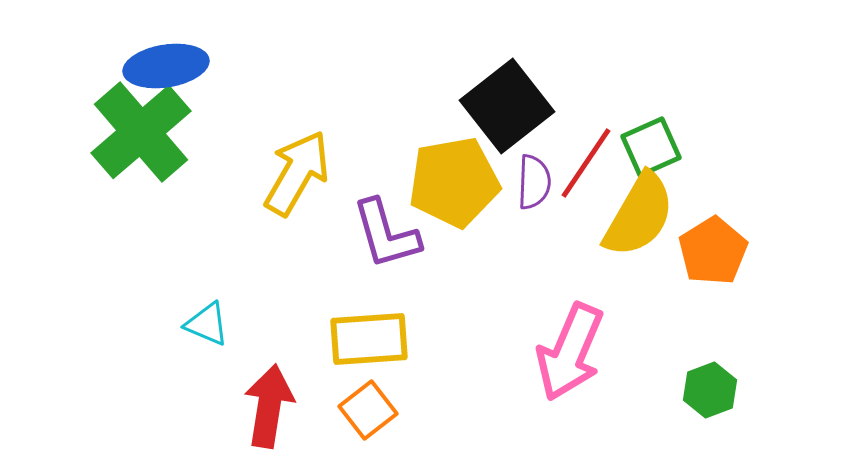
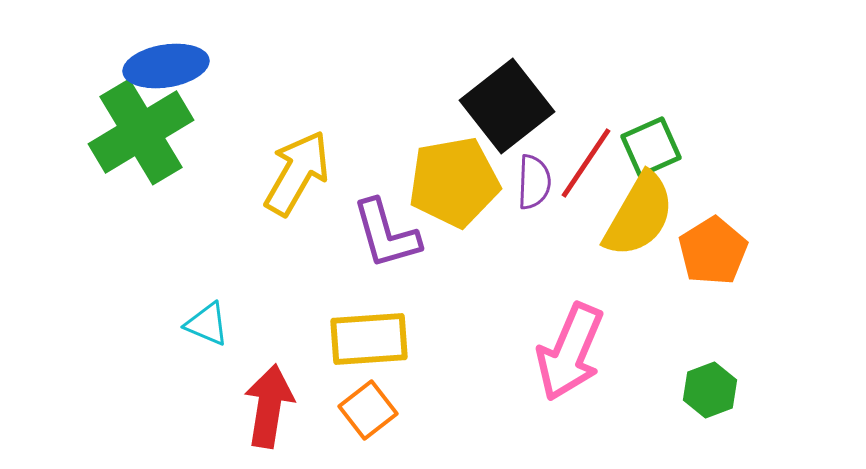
green cross: rotated 10 degrees clockwise
